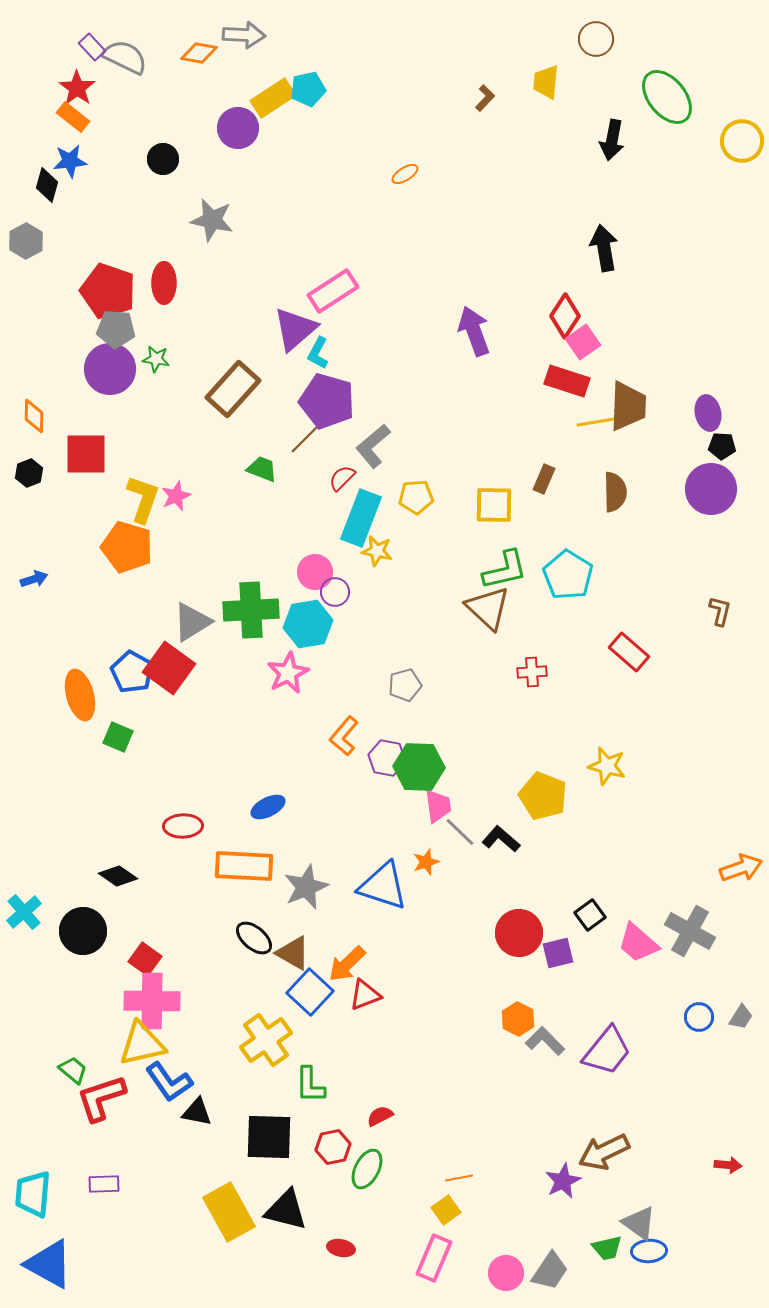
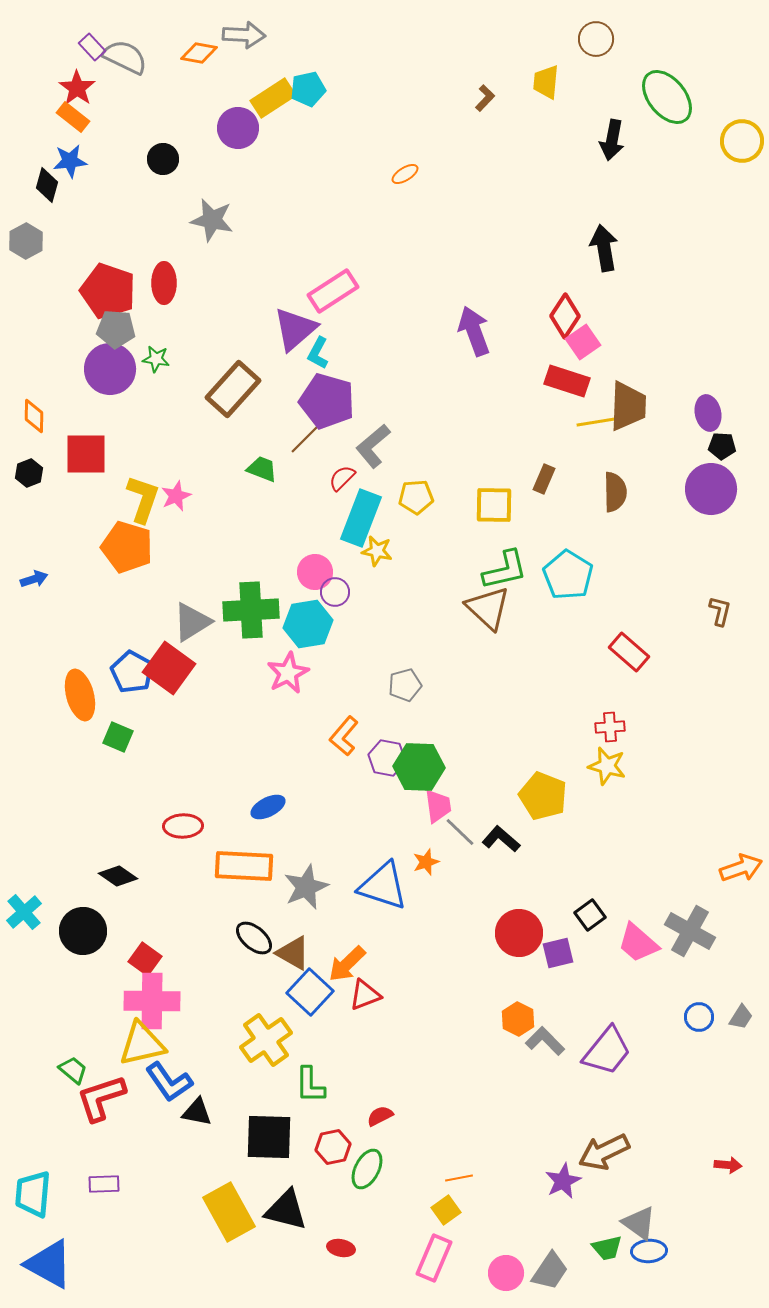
red cross at (532, 672): moved 78 px right, 55 px down
